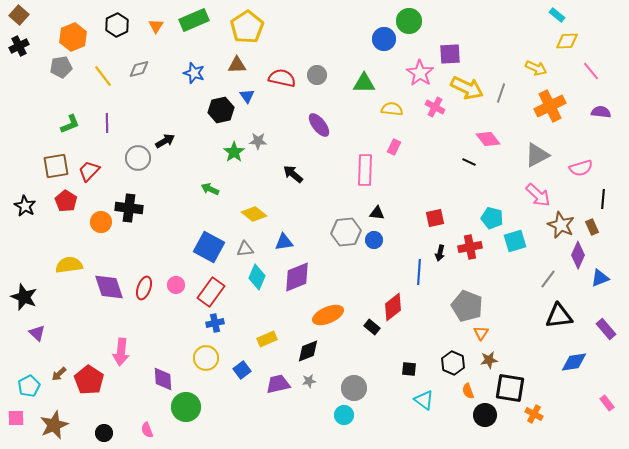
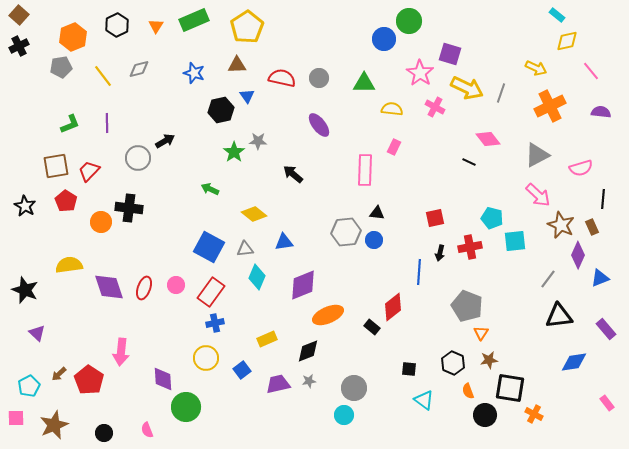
yellow diamond at (567, 41): rotated 10 degrees counterclockwise
purple square at (450, 54): rotated 20 degrees clockwise
gray circle at (317, 75): moved 2 px right, 3 px down
cyan square at (515, 241): rotated 10 degrees clockwise
purple diamond at (297, 277): moved 6 px right, 8 px down
black star at (24, 297): moved 1 px right, 7 px up
